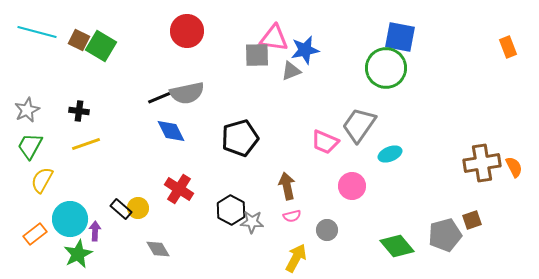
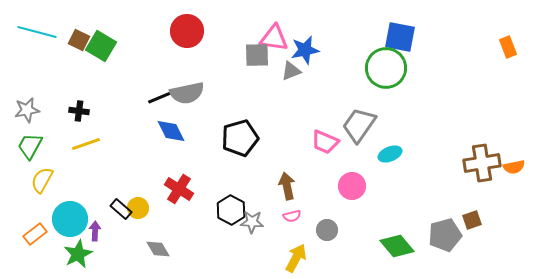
gray star at (27, 110): rotated 15 degrees clockwise
orange semicircle at (514, 167): rotated 105 degrees clockwise
